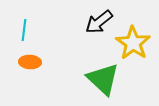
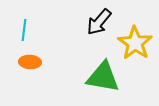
black arrow: rotated 12 degrees counterclockwise
yellow star: moved 2 px right
green triangle: moved 2 px up; rotated 33 degrees counterclockwise
